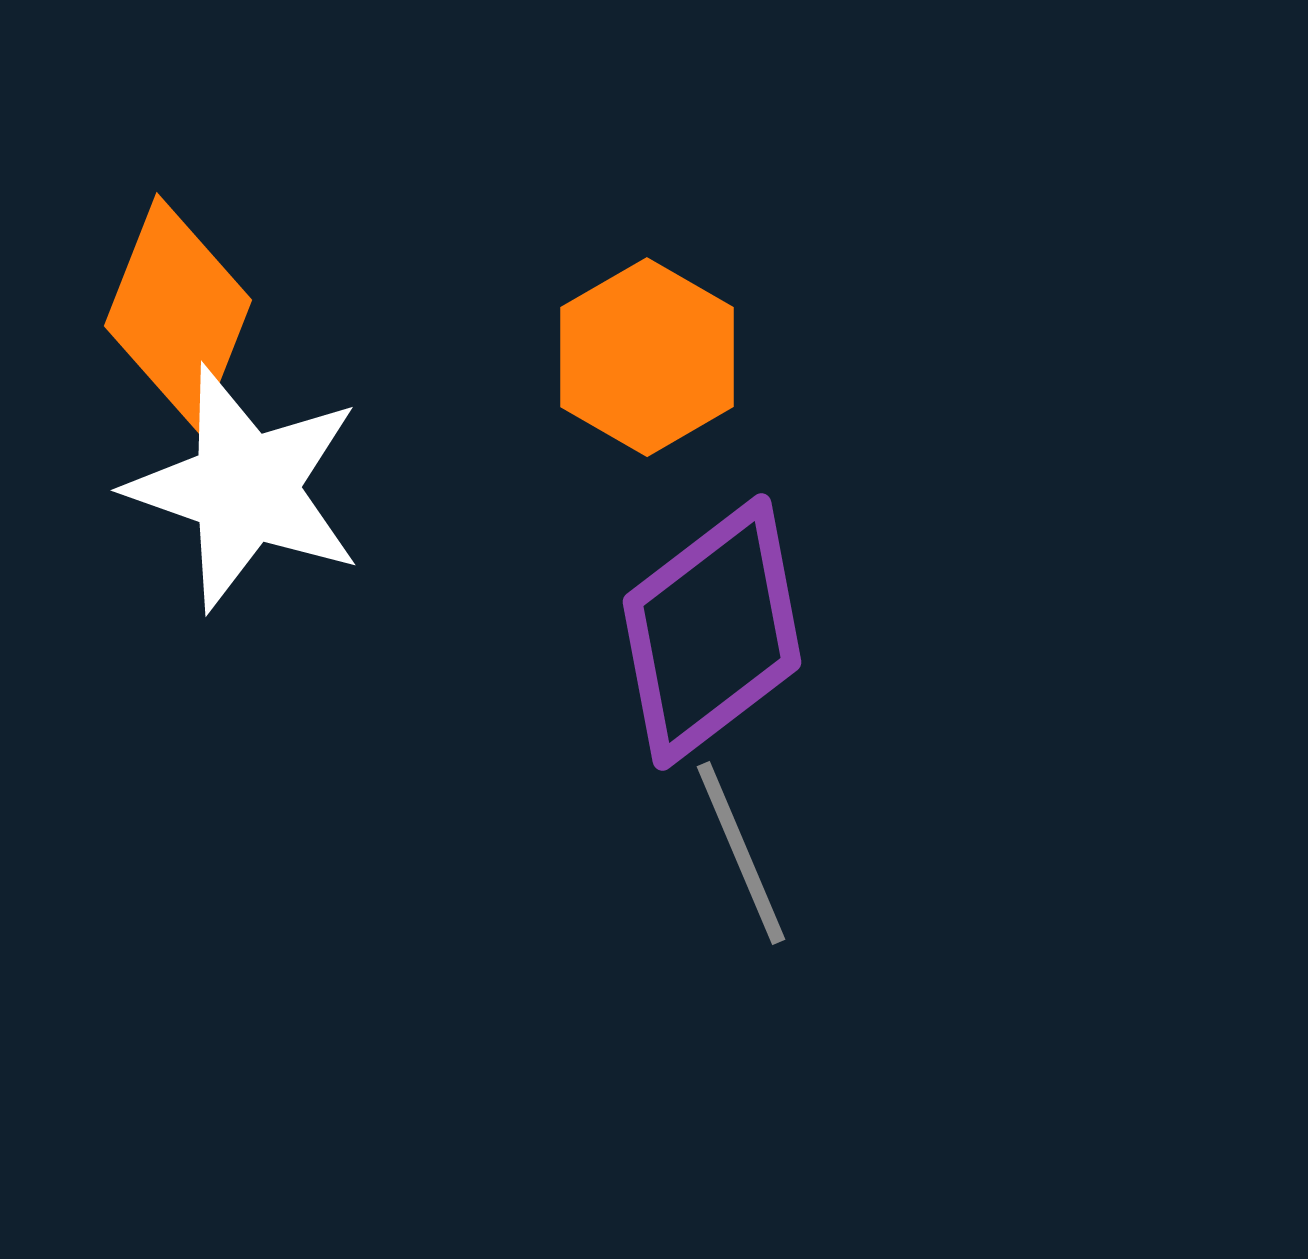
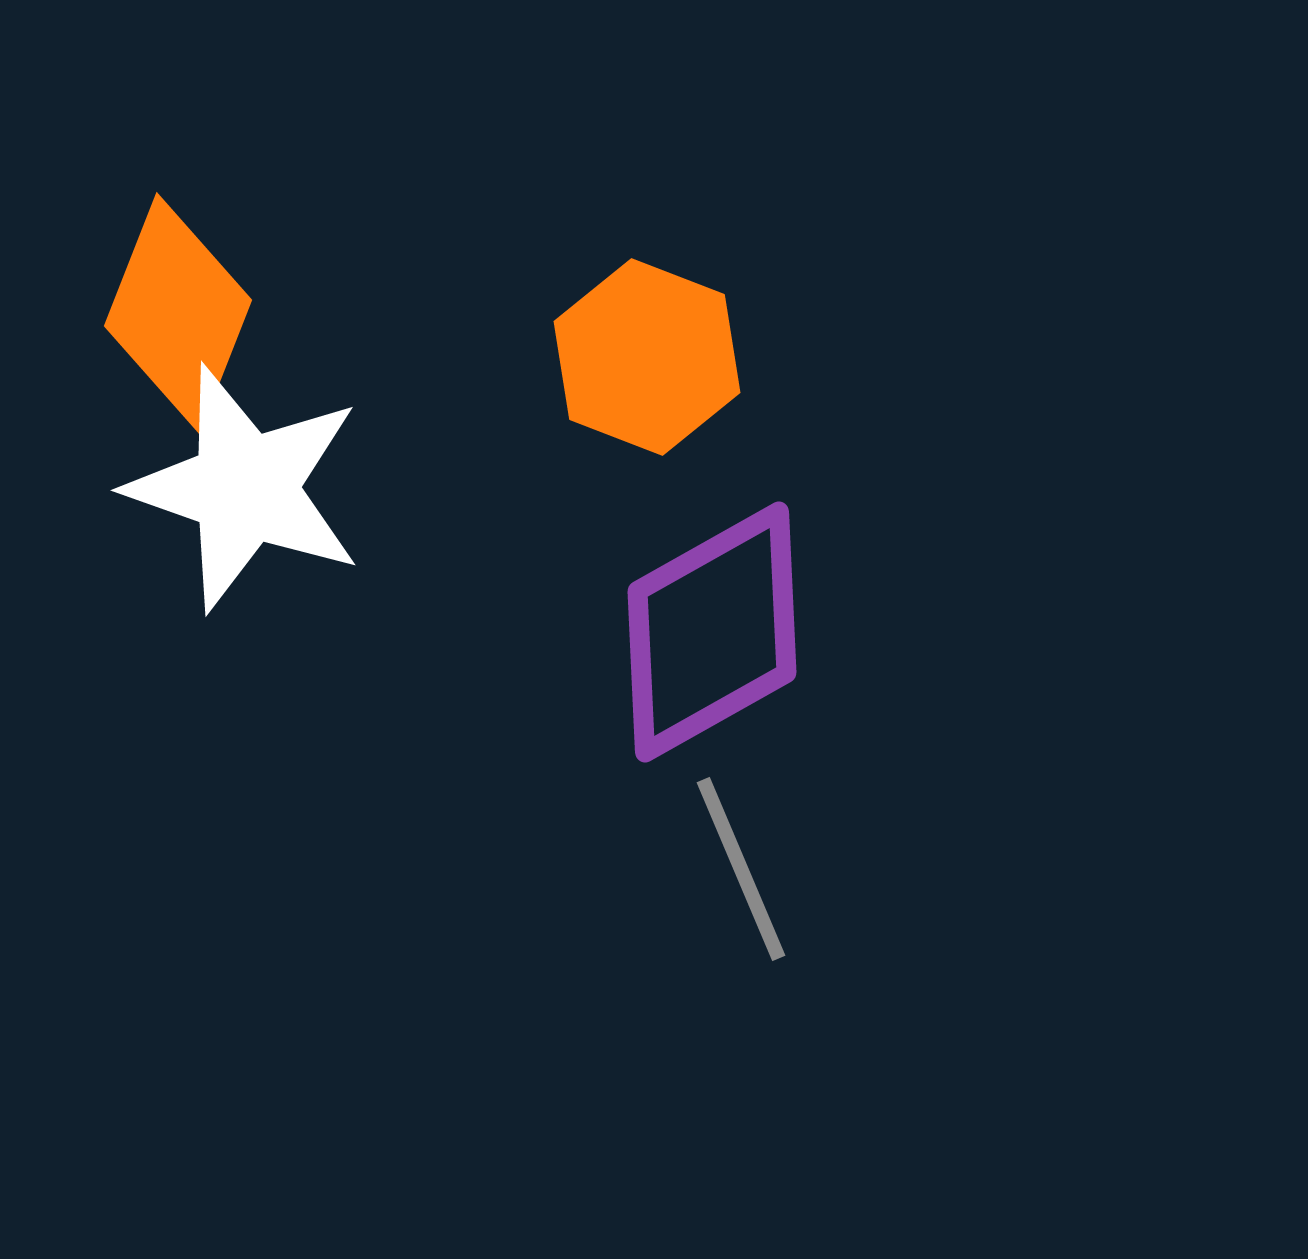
orange hexagon: rotated 9 degrees counterclockwise
purple diamond: rotated 8 degrees clockwise
gray line: moved 16 px down
